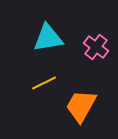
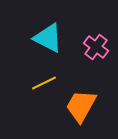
cyan triangle: rotated 36 degrees clockwise
